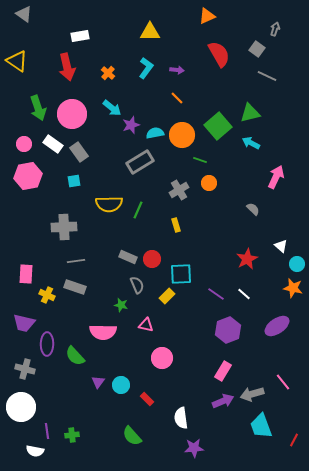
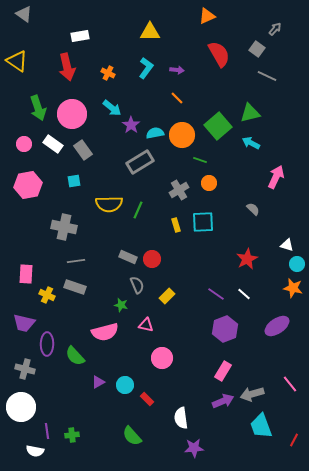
gray arrow at (275, 29): rotated 24 degrees clockwise
orange cross at (108, 73): rotated 16 degrees counterclockwise
purple star at (131, 125): rotated 18 degrees counterclockwise
gray rectangle at (79, 152): moved 4 px right, 2 px up
pink hexagon at (28, 176): moved 9 px down
gray cross at (64, 227): rotated 15 degrees clockwise
white triangle at (281, 246): moved 6 px right, 1 px up; rotated 24 degrees counterclockwise
cyan square at (181, 274): moved 22 px right, 52 px up
purple hexagon at (228, 330): moved 3 px left, 1 px up
pink semicircle at (103, 332): moved 2 px right; rotated 16 degrees counterclockwise
purple triangle at (98, 382): rotated 24 degrees clockwise
pink line at (283, 382): moved 7 px right, 2 px down
cyan circle at (121, 385): moved 4 px right
